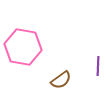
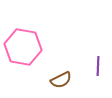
brown semicircle: rotated 10 degrees clockwise
